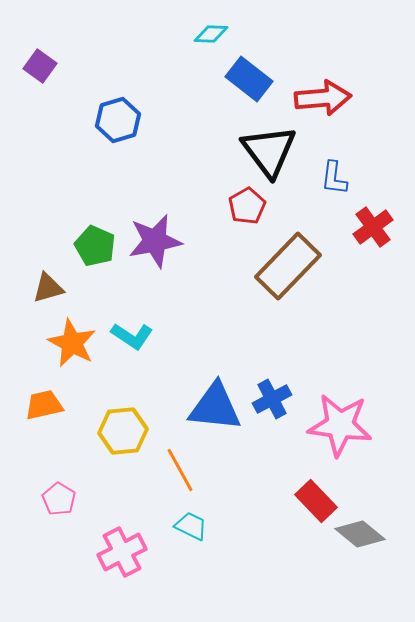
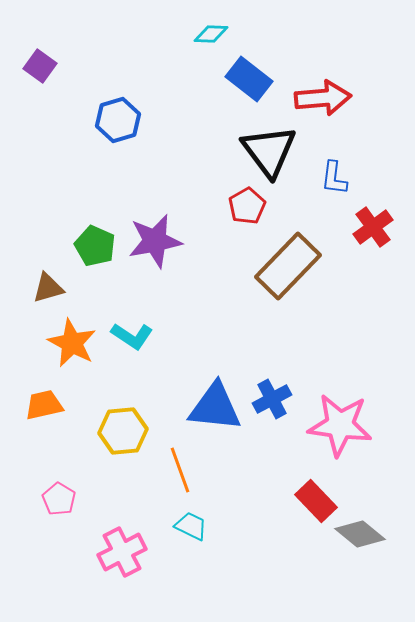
orange line: rotated 9 degrees clockwise
